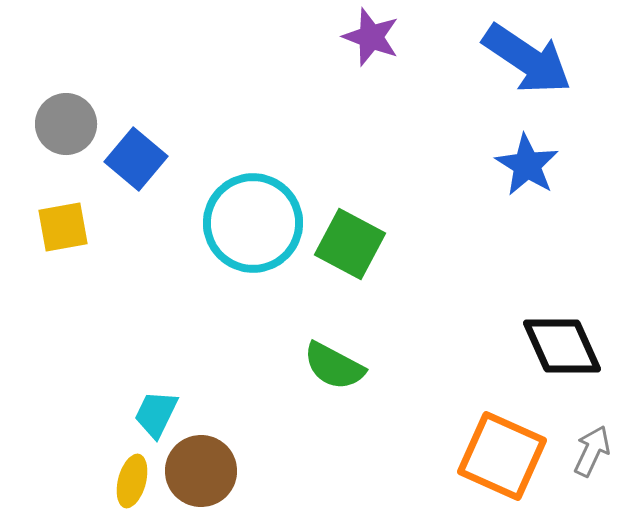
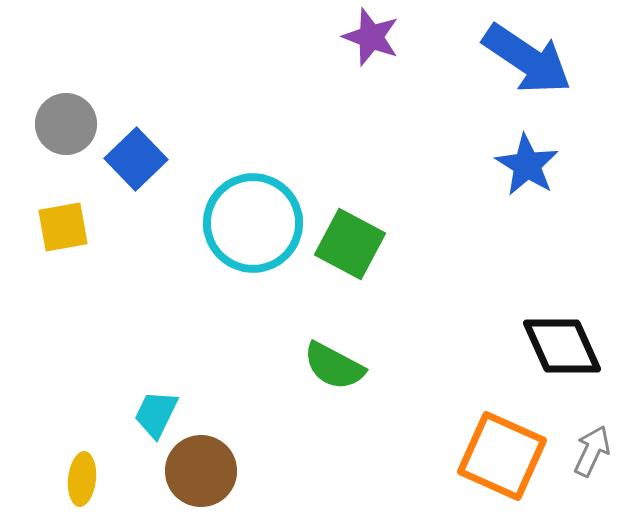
blue square: rotated 6 degrees clockwise
yellow ellipse: moved 50 px left, 2 px up; rotated 9 degrees counterclockwise
